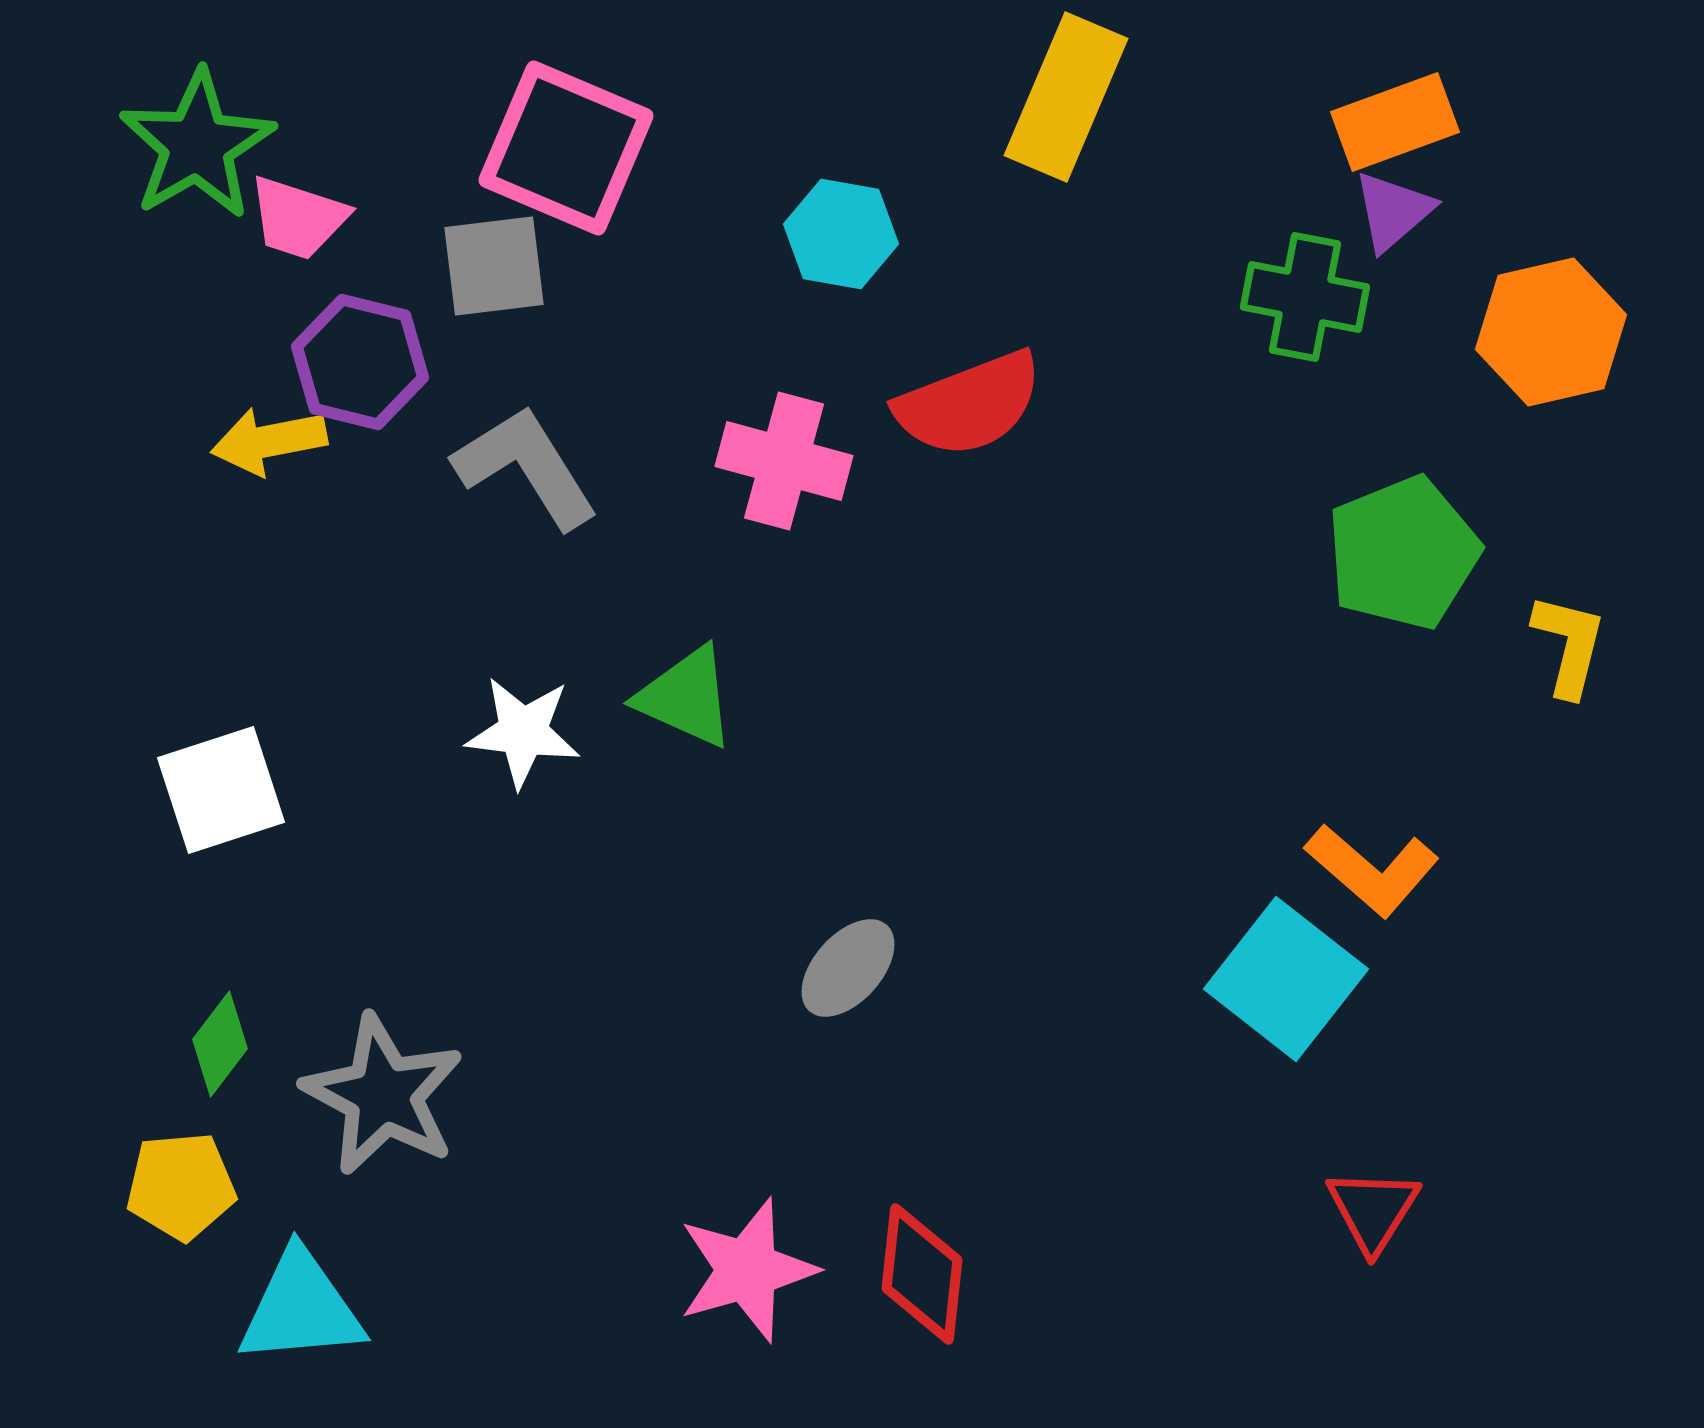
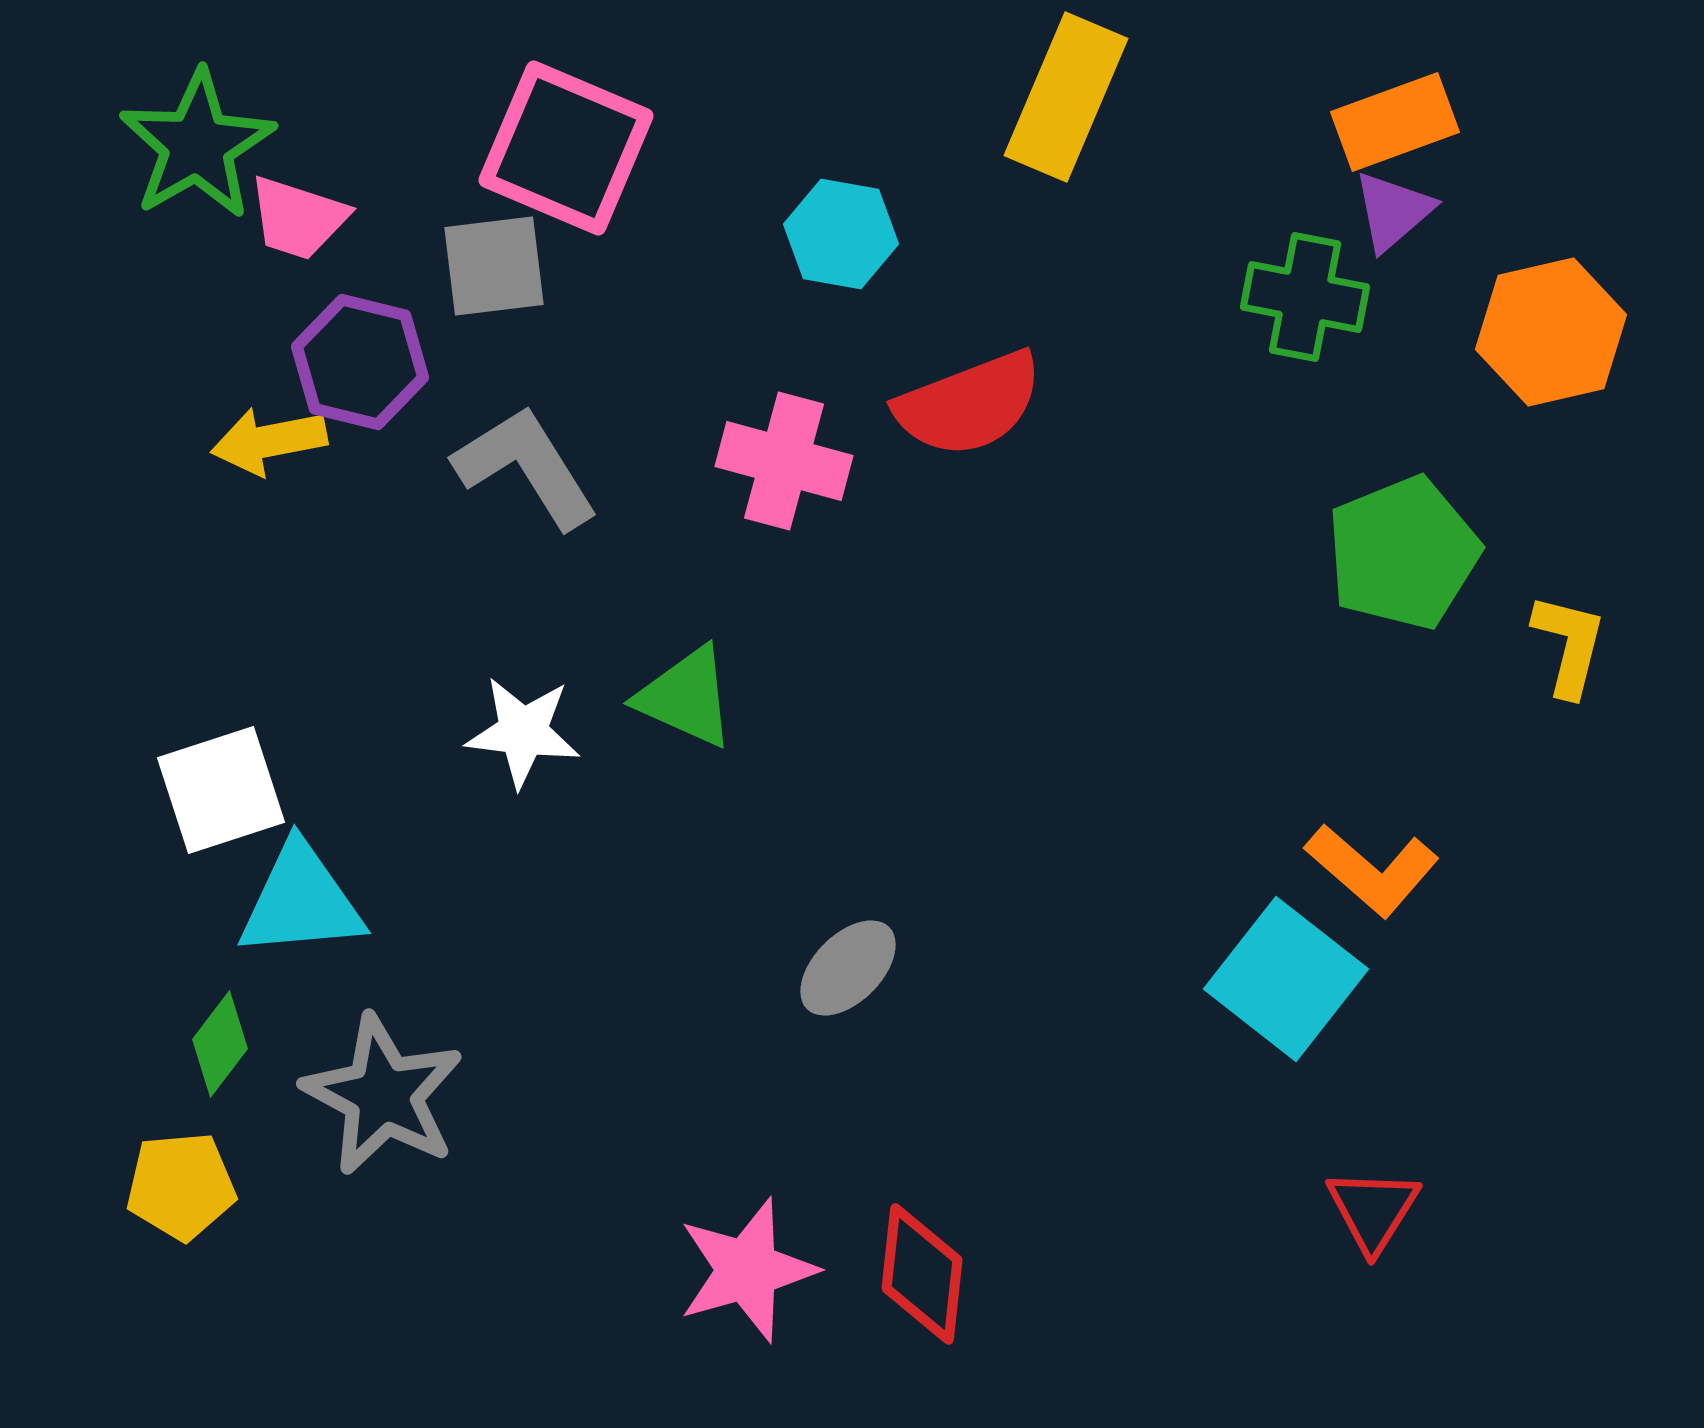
gray ellipse: rotated 3 degrees clockwise
cyan triangle: moved 407 px up
